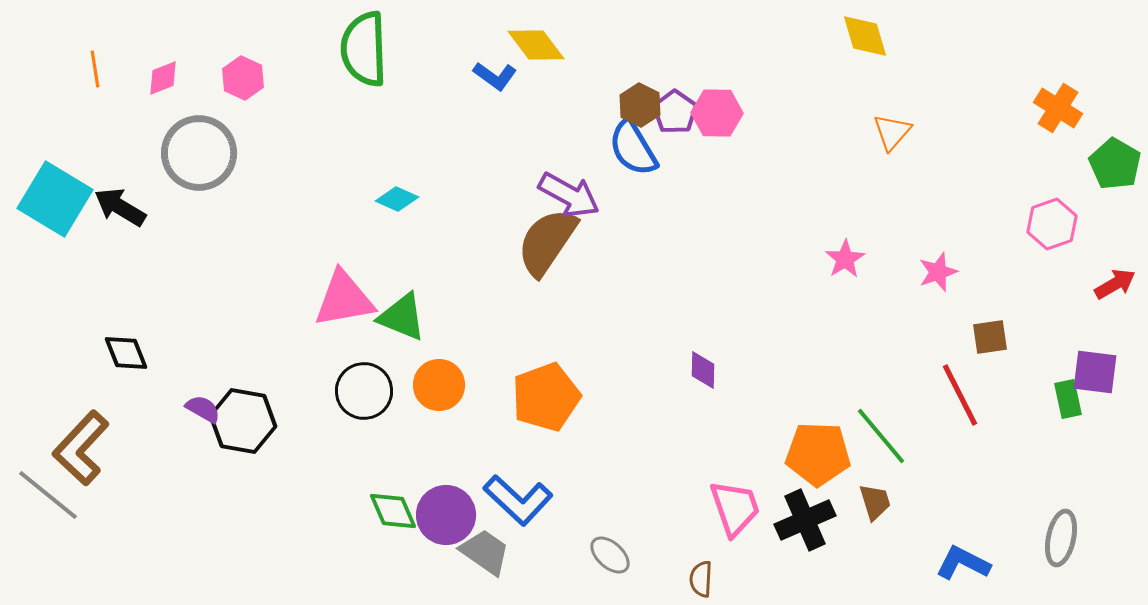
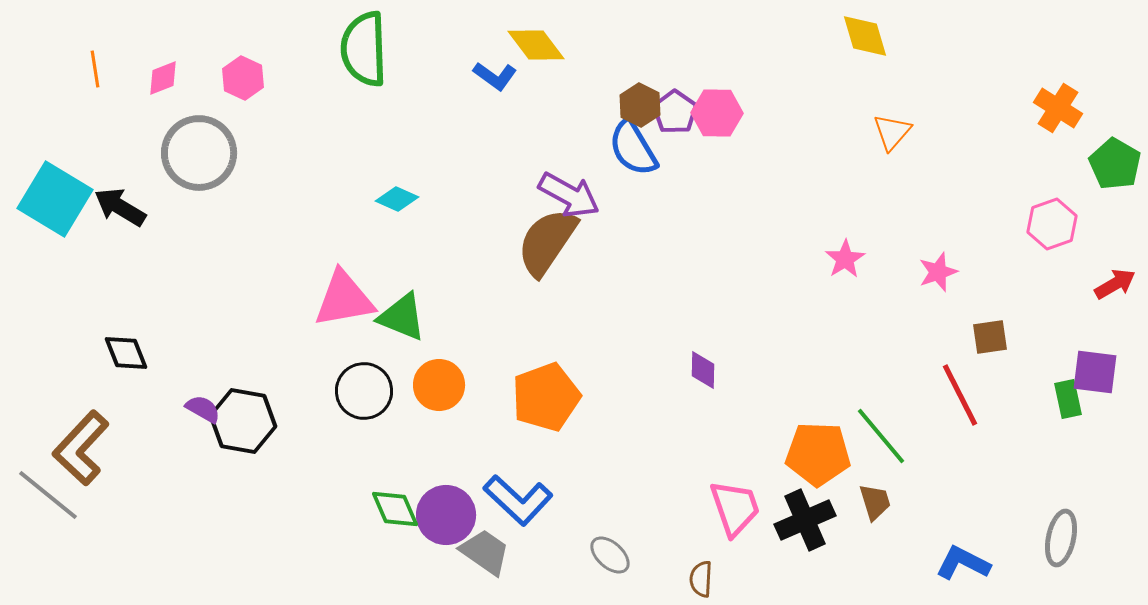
green diamond at (393, 511): moved 2 px right, 2 px up
